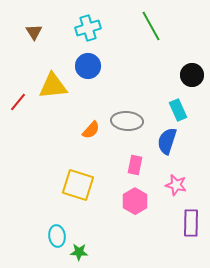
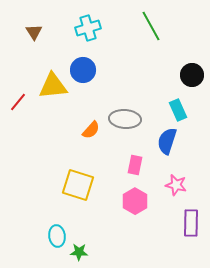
blue circle: moved 5 px left, 4 px down
gray ellipse: moved 2 px left, 2 px up
